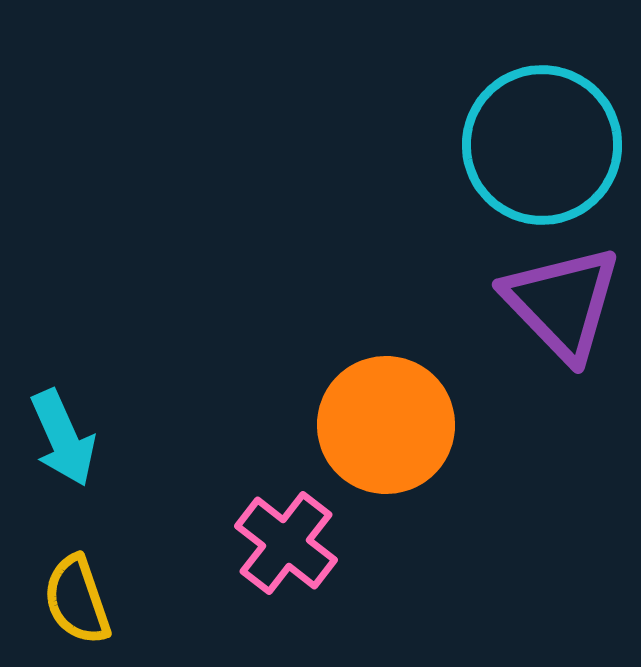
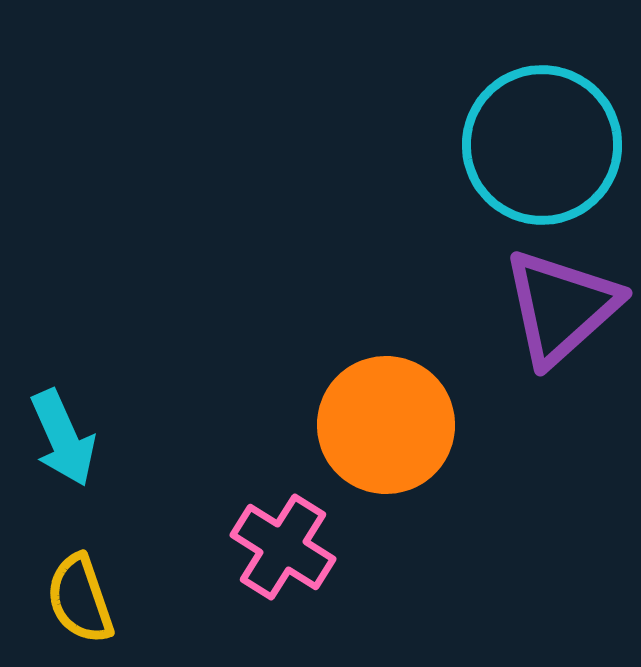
purple triangle: moved 1 px left, 4 px down; rotated 32 degrees clockwise
pink cross: moved 3 px left, 4 px down; rotated 6 degrees counterclockwise
yellow semicircle: moved 3 px right, 1 px up
